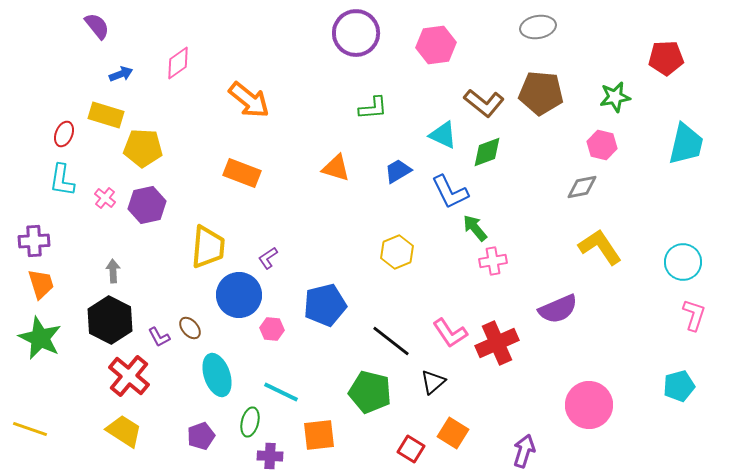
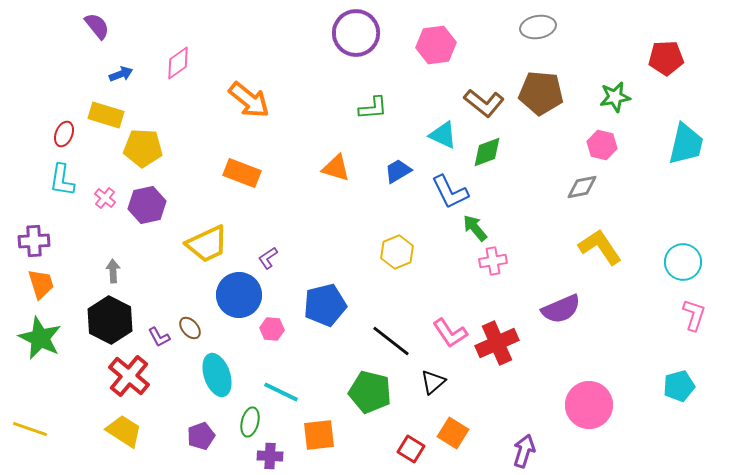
yellow trapezoid at (208, 247): moved 1 px left, 3 px up; rotated 60 degrees clockwise
purple semicircle at (558, 309): moved 3 px right
